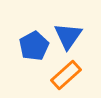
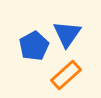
blue triangle: moved 1 px left, 2 px up
